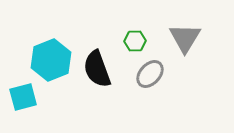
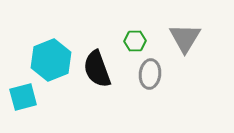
gray ellipse: rotated 36 degrees counterclockwise
